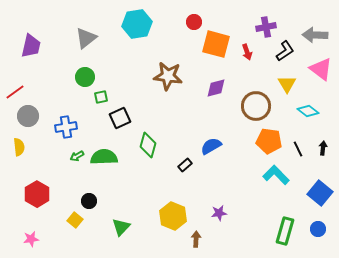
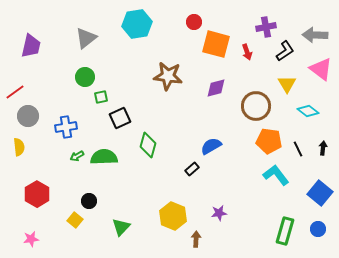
black rectangle at (185, 165): moved 7 px right, 4 px down
cyan L-shape at (276, 175): rotated 8 degrees clockwise
